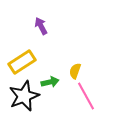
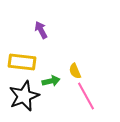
purple arrow: moved 4 px down
yellow rectangle: rotated 40 degrees clockwise
yellow semicircle: rotated 42 degrees counterclockwise
green arrow: moved 1 px right, 1 px up
